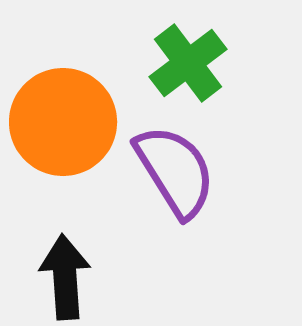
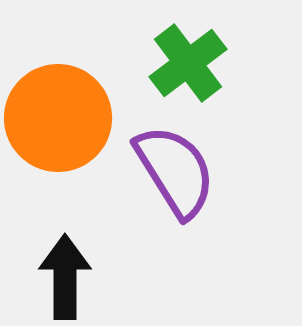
orange circle: moved 5 px left, 4 px up
black arrow: rotated 4 degrees clockwise
